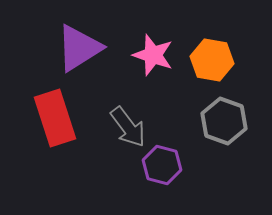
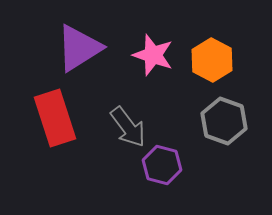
orange hexagon: rotated 18 degrees clockwise
